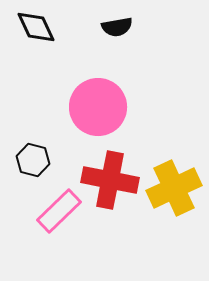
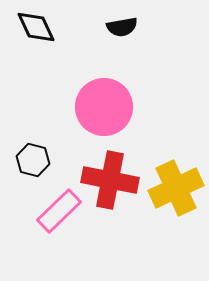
black semicircle: moved 5 px right
pink circle: moved 6 px right
yellow cross: moved 2 px right
